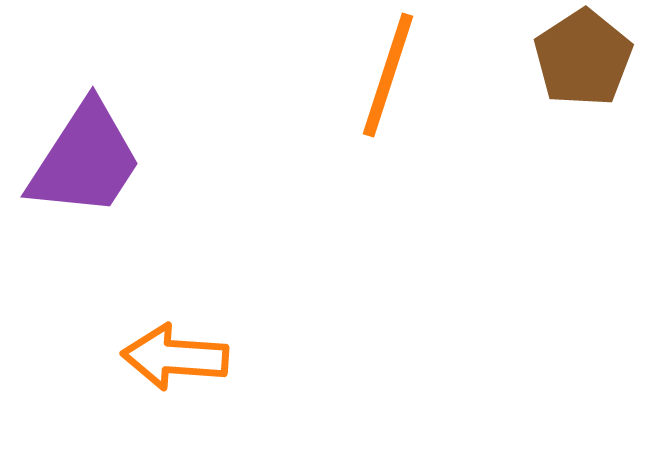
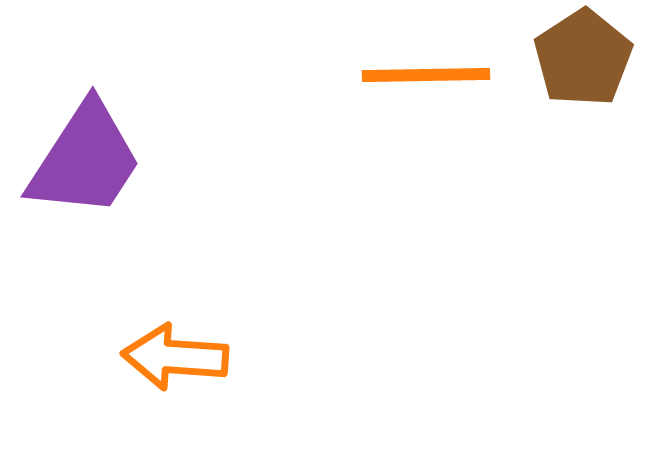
orange line: moved 38 px right; rotated 71 degrees clockwise
